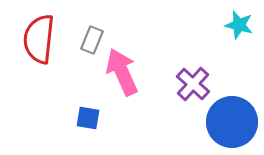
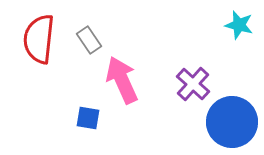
gray rectangle: moved 3 px left; rotated 56 degrees counterclockwise
pink arrow: moved 8 px down
